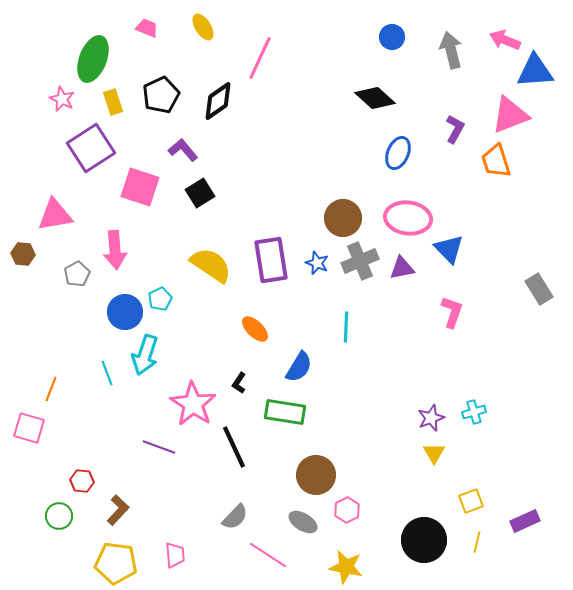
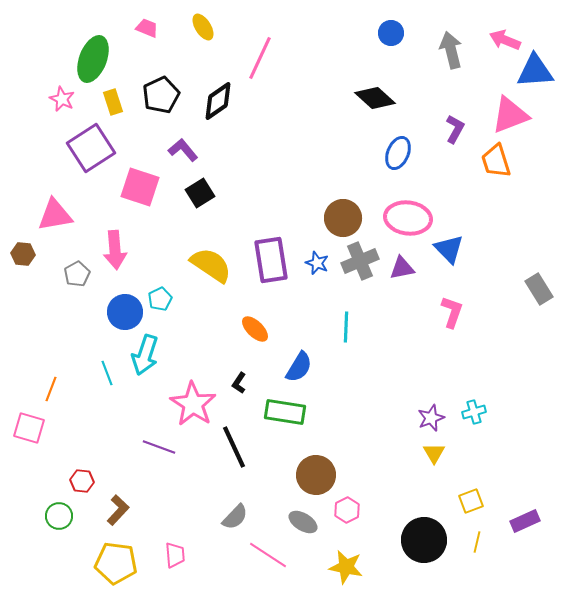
blue circle at (392, 37): moved 1 px left, 4 px up
